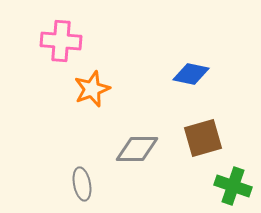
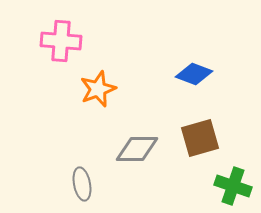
blue diamond: moved 3 px right; rotated 9 degrees clockwise
orange star: moved 6 px right
brown square: moved 3 px left
